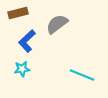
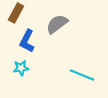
brown rectangle: moved 2 px left; rotated 48 degrees counterclockwise
blue L-shape: rotated 20 degrees counterclockwise
cyan star: moved 1 px left, 1 px up
